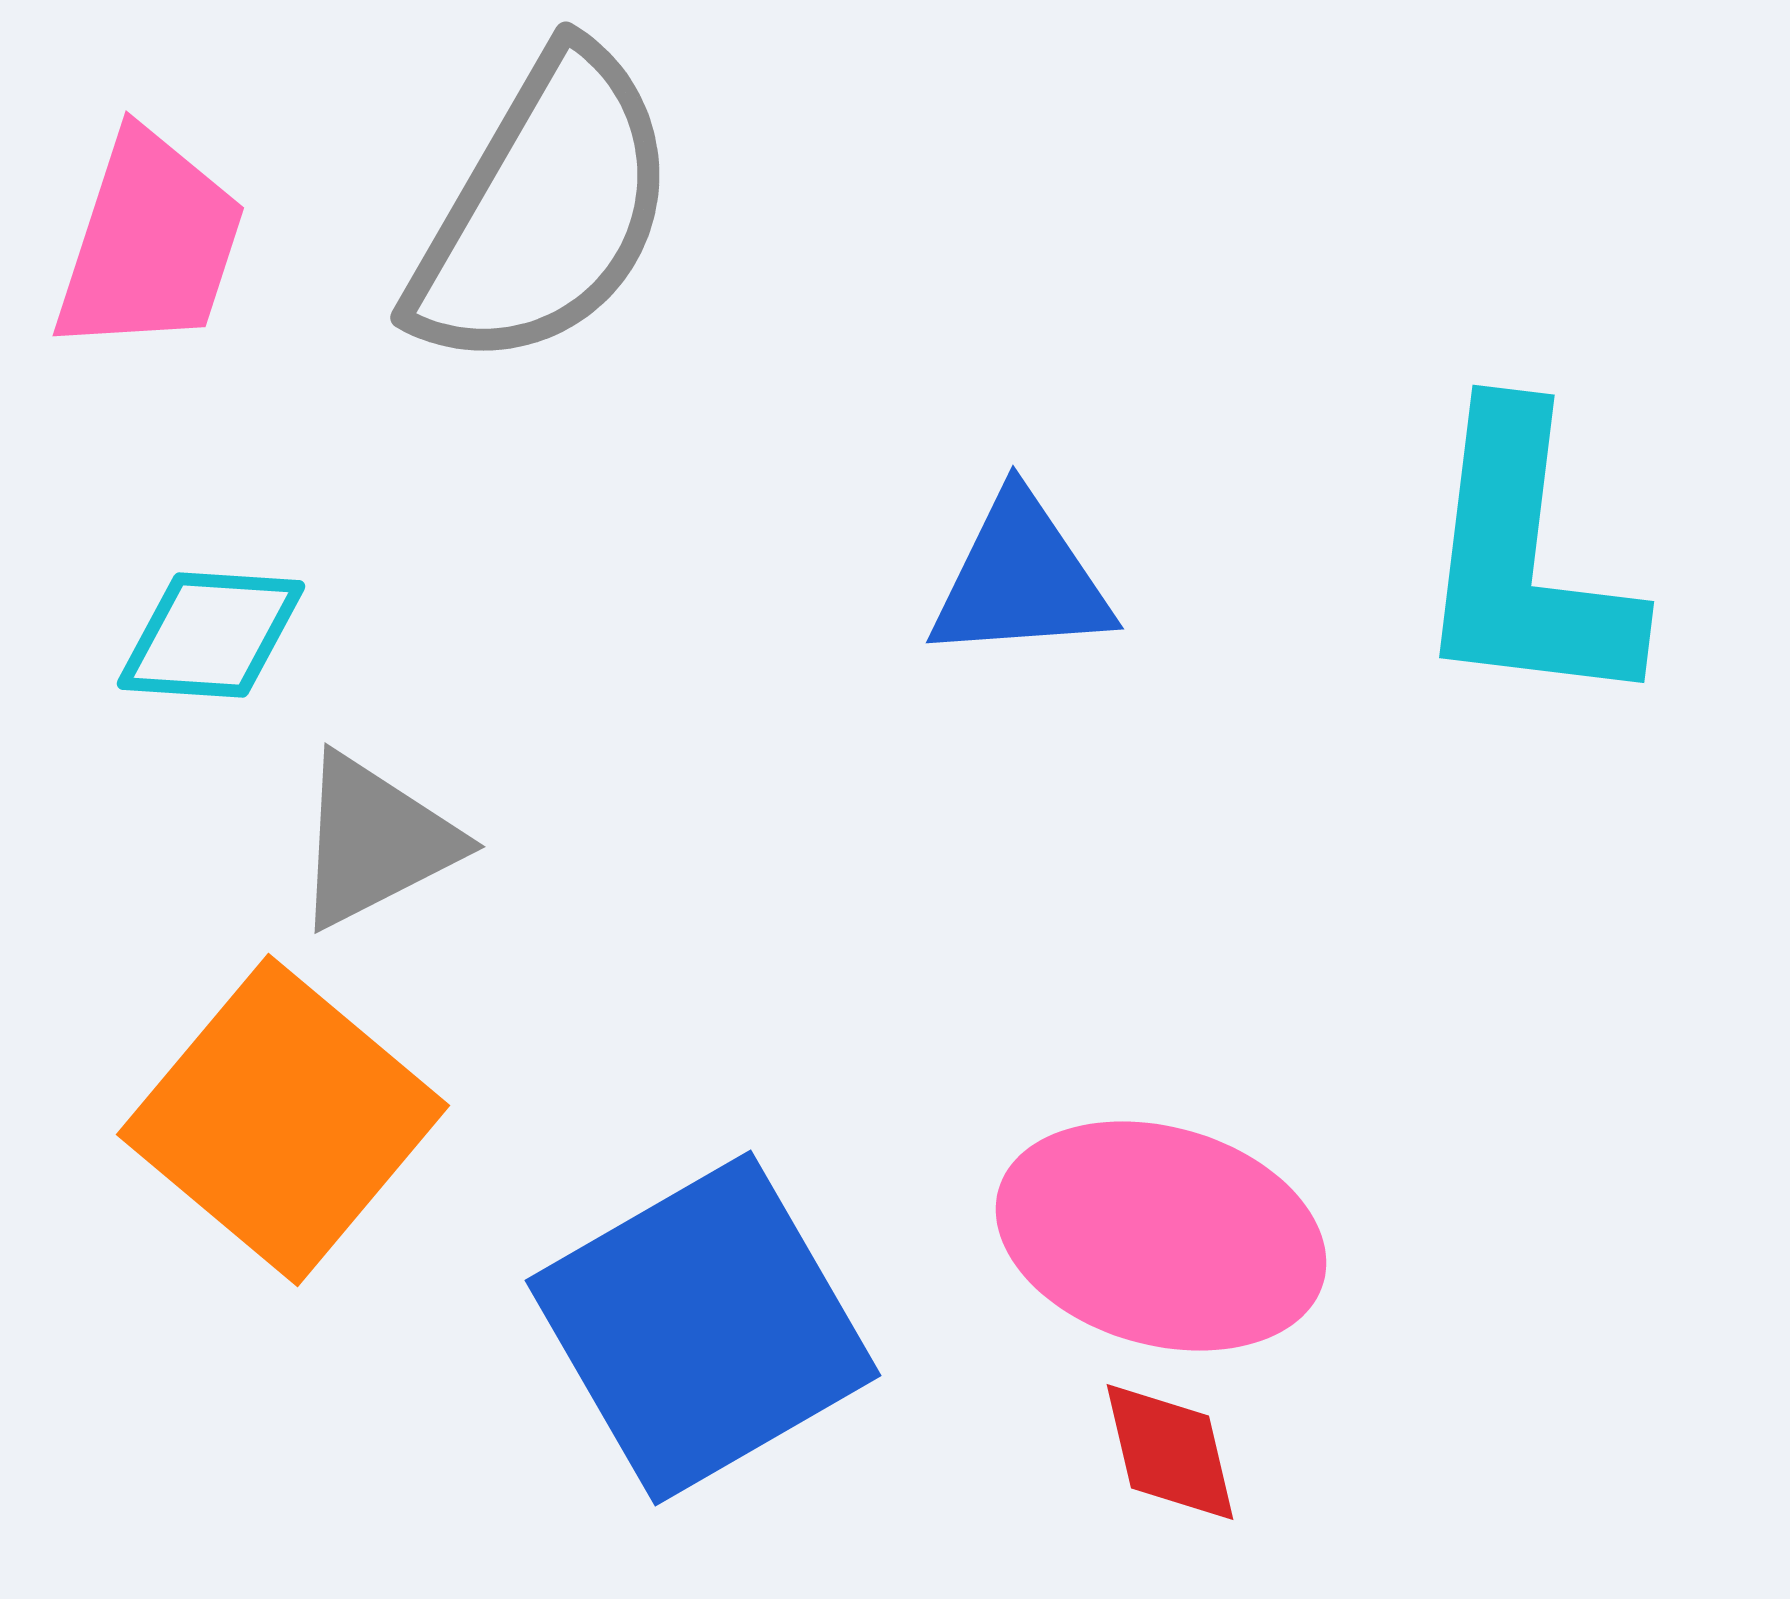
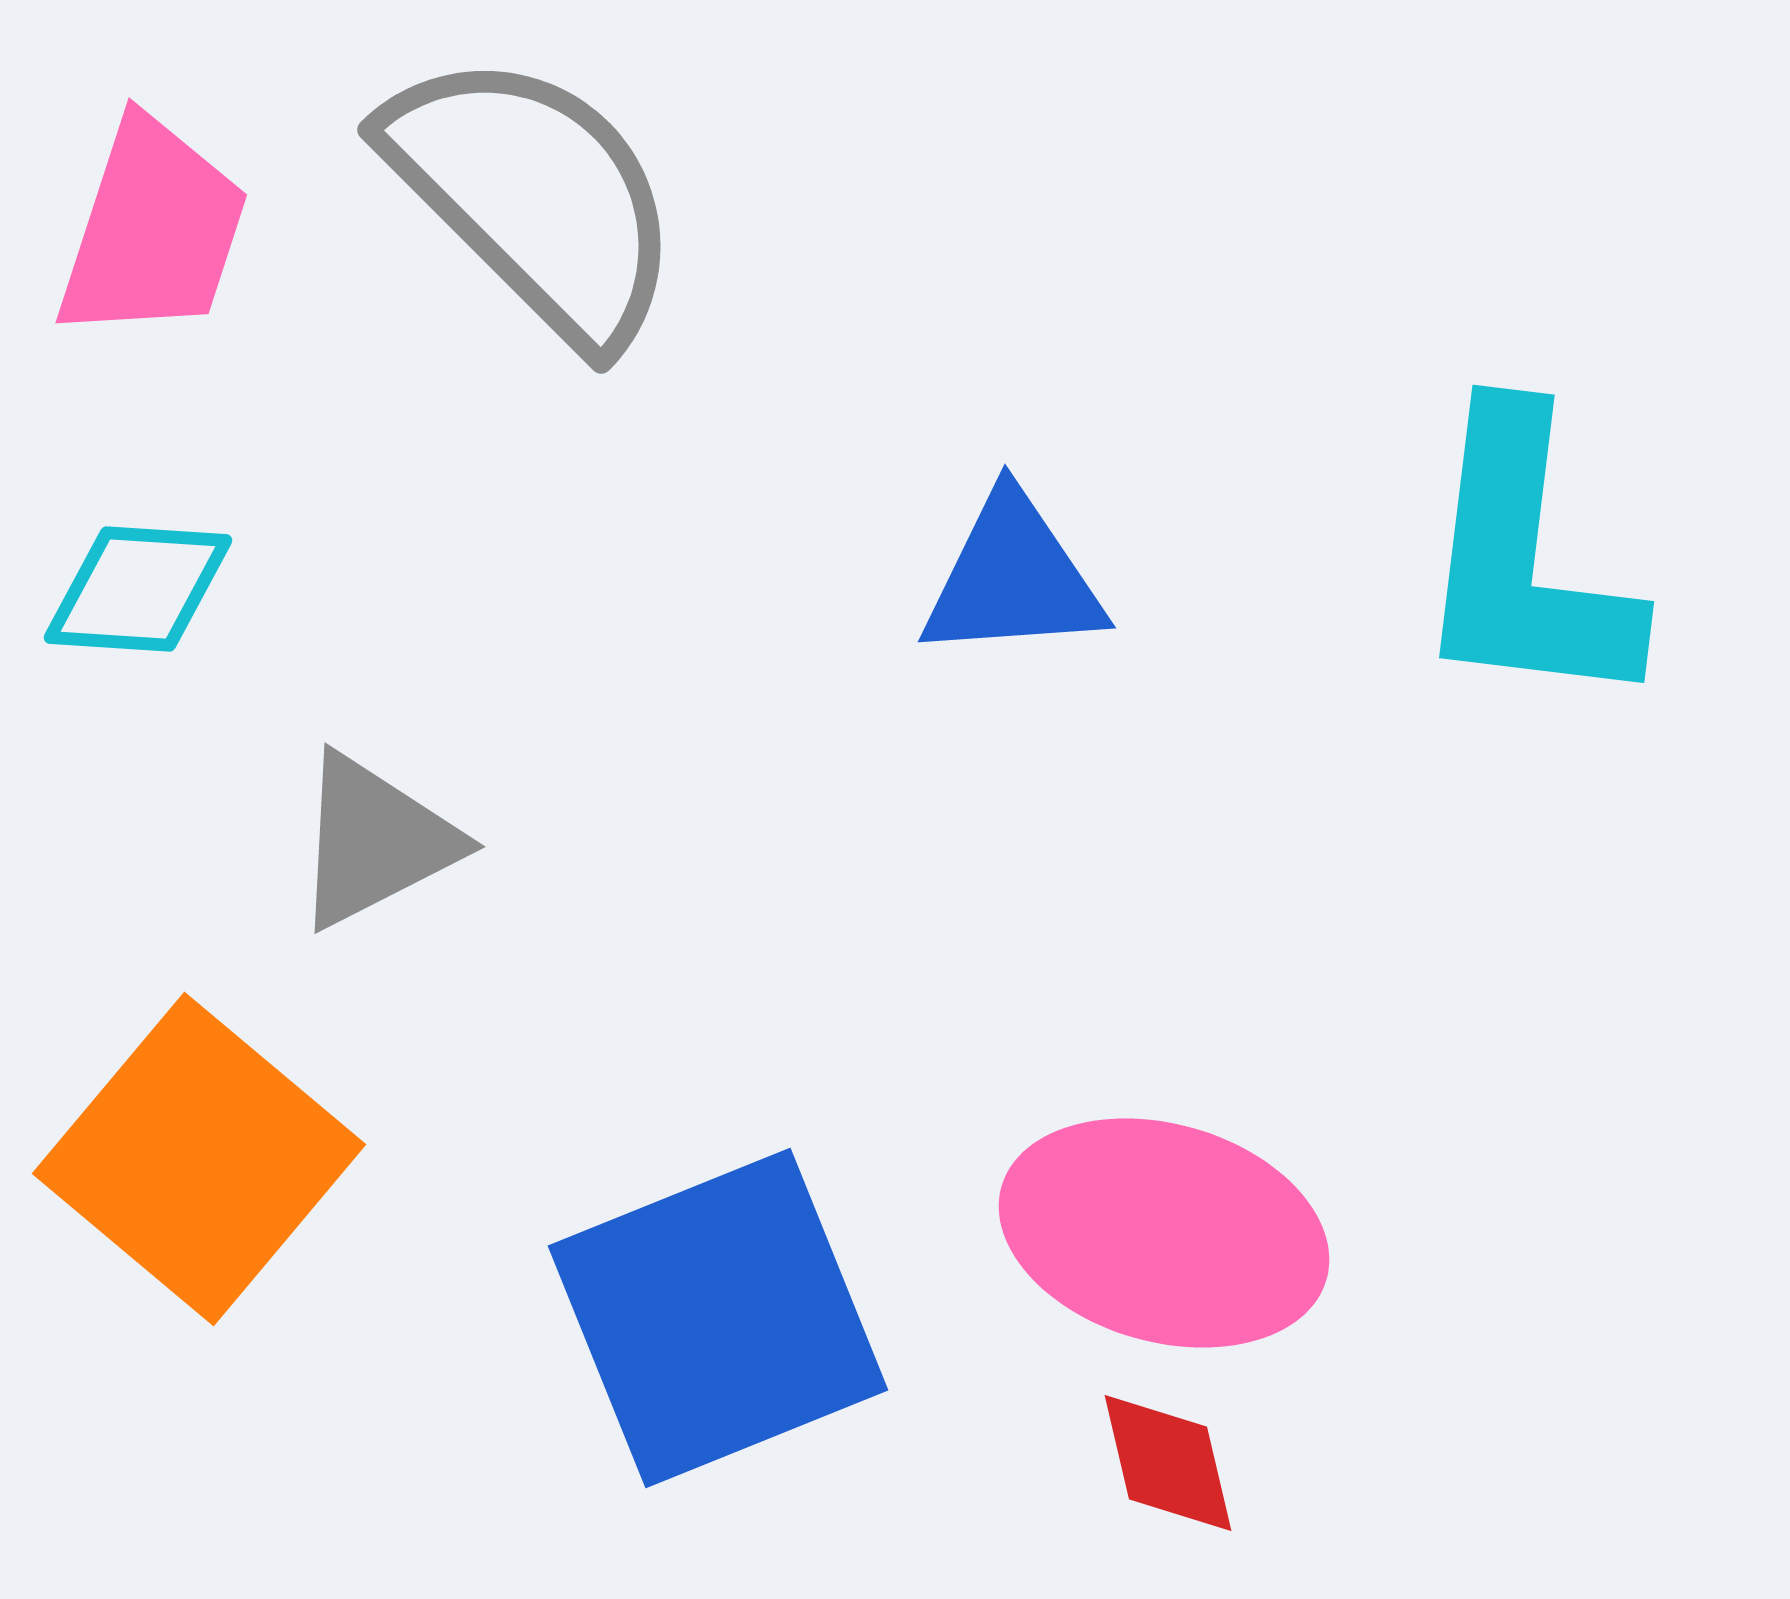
gray semicircle: moved 10 px left, 13 px up; rotated 75 degrees counterclockwise
pink trapezoid: moved 3 px right, 13 px up
blue triangle: moved 8 px left, 1 px up
cyan diamond: moved 73 px left, 46 px up
orange square: moved 84 px left, 39 px down
pink ellipse: moved 3 px right, 3 px up
blue square: moved 15 px right, 10 px up; rotated 8 degrees clockwise
red diamond: moved 2 px left, 11 px down
